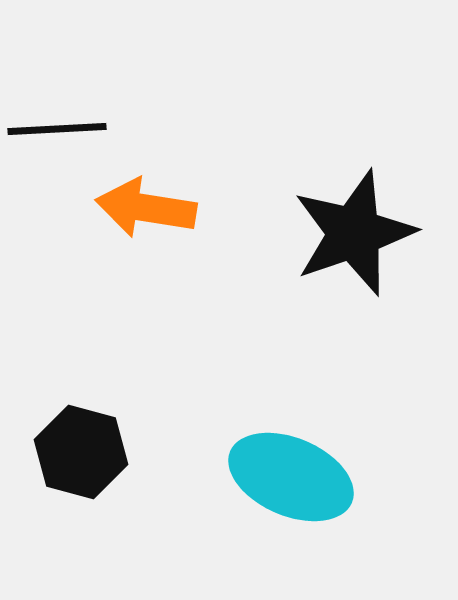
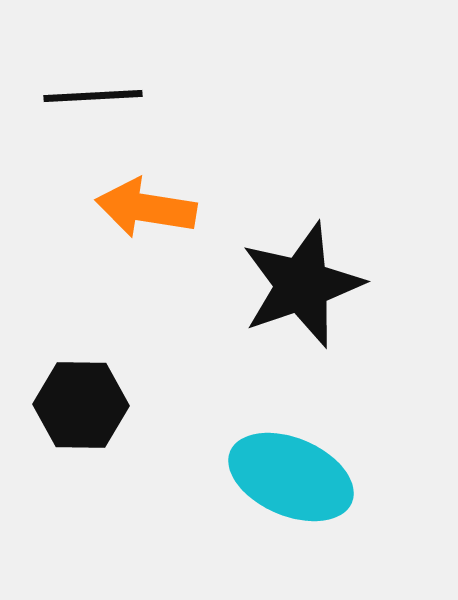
black line: moved 36 px right, 33 px up
black star: moved 52 px left, 52 px down
black hexagon: moved 47 px up; rotated 14 degrees counterclockwise
